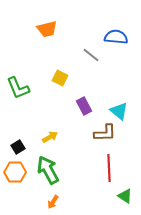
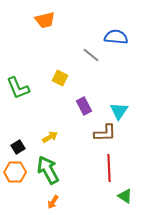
orange trapezoid: moved 2 px left, 9 px up
cyan triangle: rotated 24 degrees clockwise
